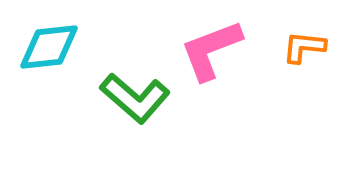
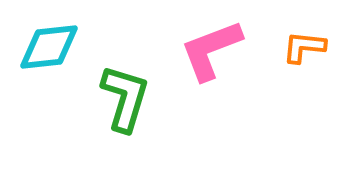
green L-shape: moved 10 px left; rotated 114 degrees counterclockwise
